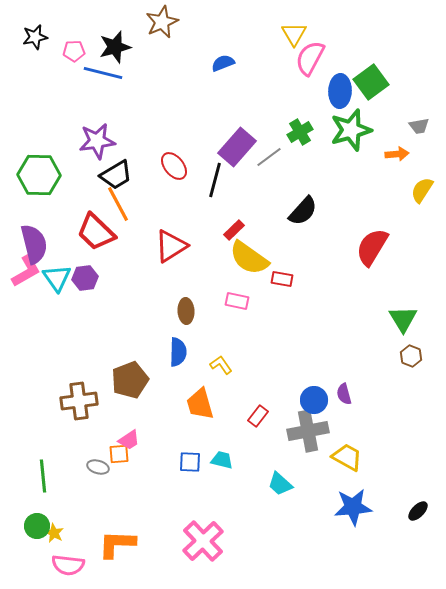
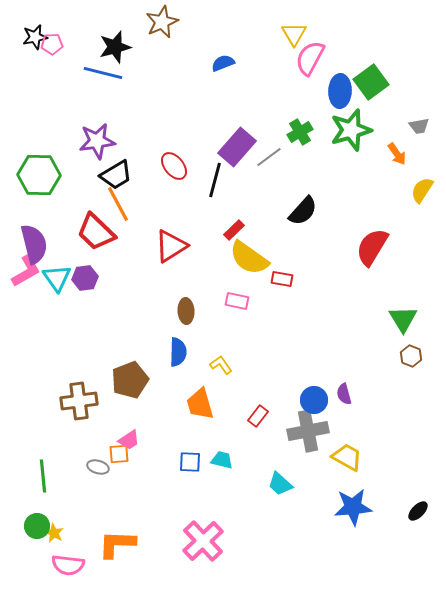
pink pentagon at (74, 51): moved 22 px left, 7 px up
orange arrow at (397, 154): rotated 60 degrees clockwise
